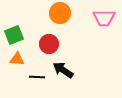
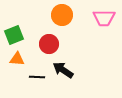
orange circle: moved 2 px right, 2 px down
